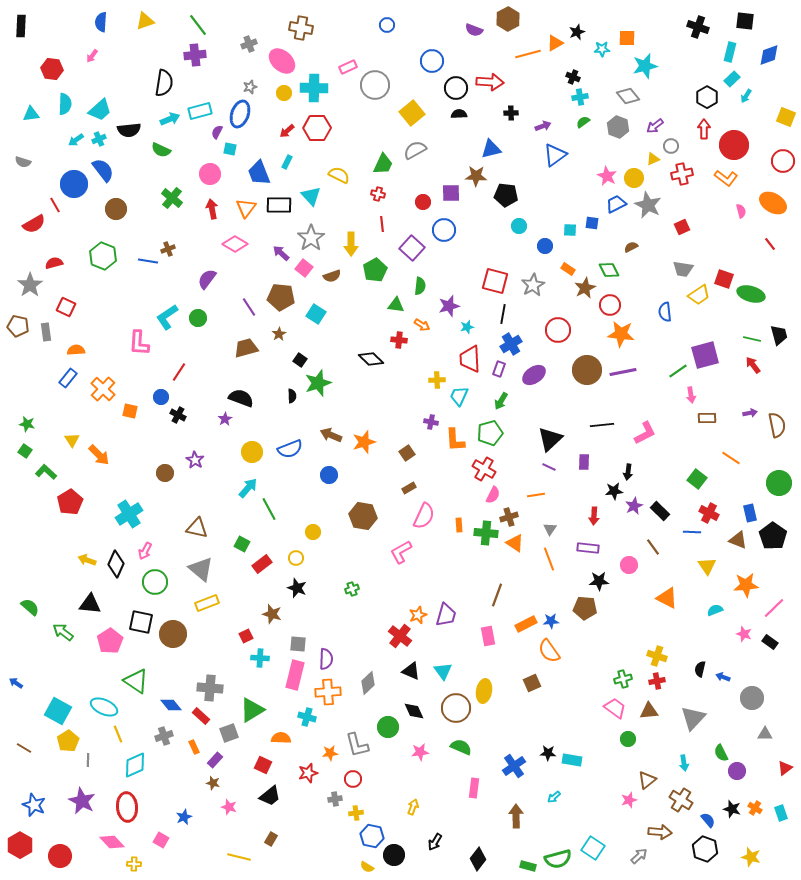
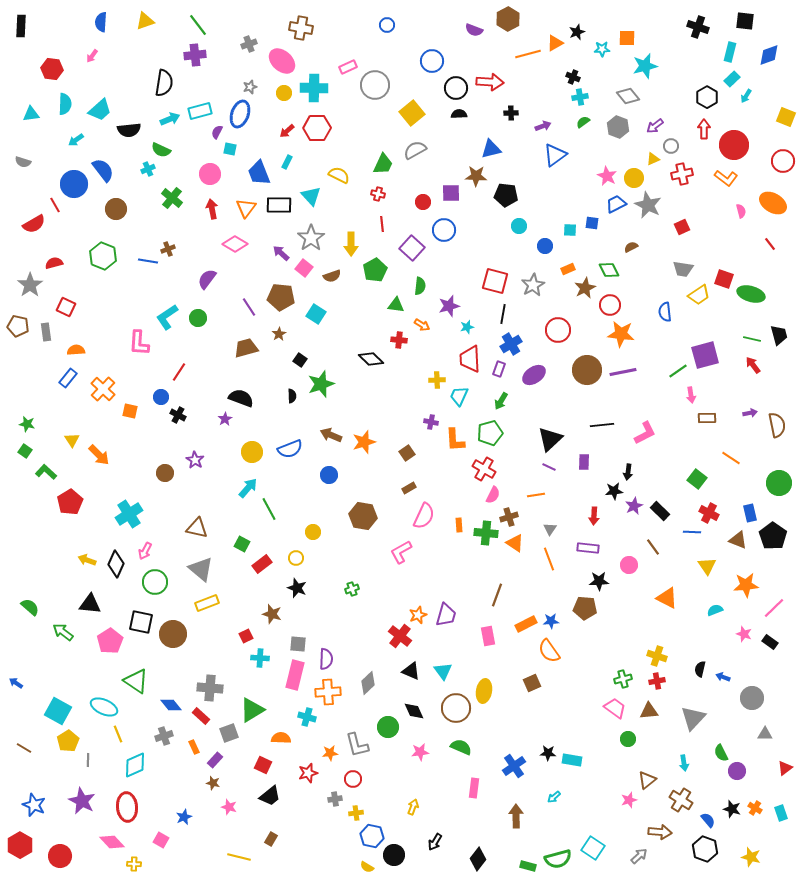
cyan cross at (99, 139): moved 49 px right, 30 px down
orange rectangle at (568, 269): rotated 56 degrees counterclockwise
green star at (318, 383): moved 3 px right, 1 px down
